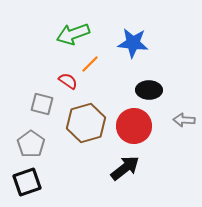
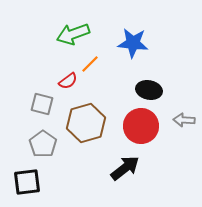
red semicircle: rotated 108 degrees clockwise
black ellipse: rotated 10 degrees clockwise
red circle: moved 7 px right
gray pentagon: moved 12 px right
black square: rotated 12 degrees clockwise
